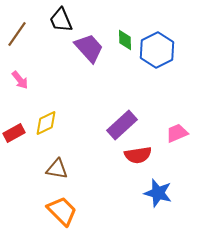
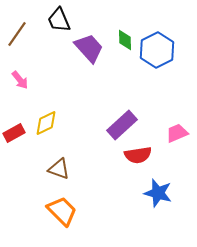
black trapezoid: moved 2 px left
brown triangle: moved 2 px right; rotated 10 degrees clockwise
